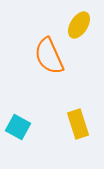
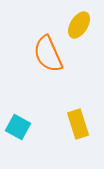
orange semicircle: moved 1 px left, 2 px up
